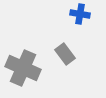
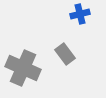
blue cross: rotated 24 degrees counterclockwise
